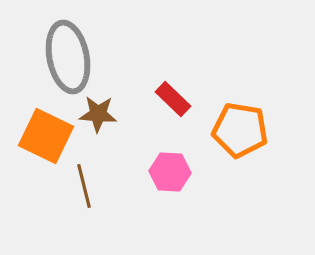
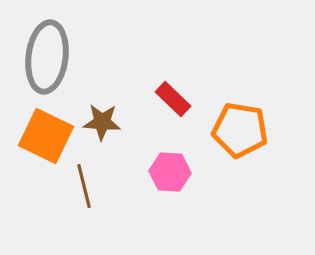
gray ellipse: moved 21 px left; rotated 18 degrees clockwise
brown star: moved 4 px right, 8 px down
